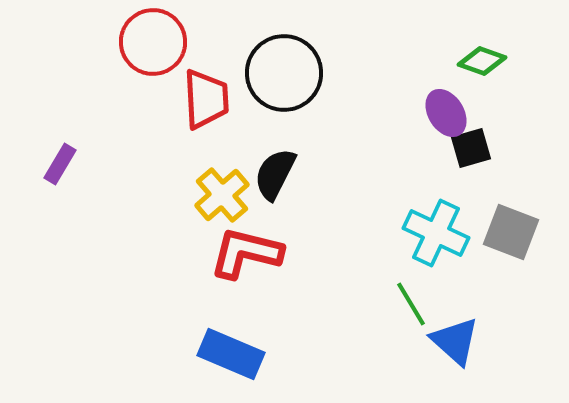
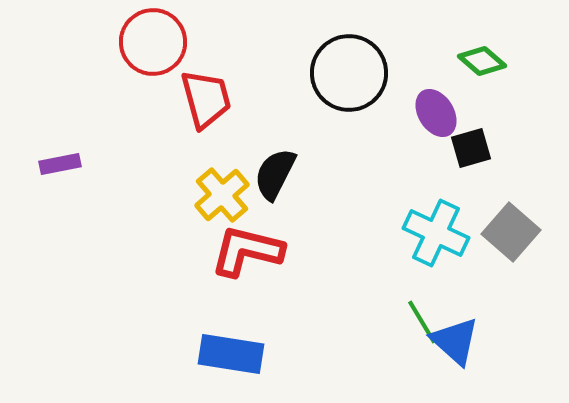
green diamond: rotated 21 degrees clockwise
black circle: moved 65 px right
red trapezoid: rotated 12 degrees counterclockwise
purple ellipse: moved 10 px left
purple rectangle: rotated 48 degrees clockwise
gray square: rotated 20 degrees clockwise
red L-shape: moved 1 px right, 2 px up
green line: moved 11 px right, 18 px down
blue rectangle: rotated 14 degrees counterclockwise
